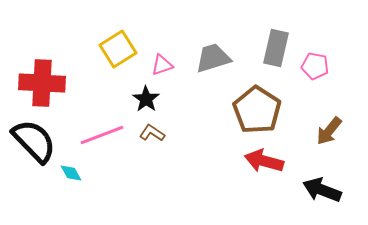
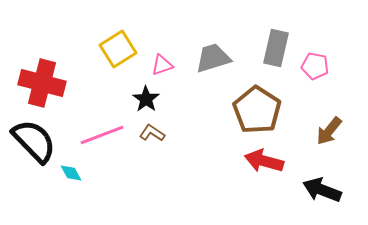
red cross: rotated 12 degrees clockwise
